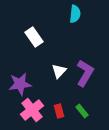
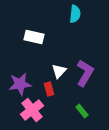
white rectangle: rotated 42 degrees counterclockwise
red rectangle: moved 10 px left, 22 px up
